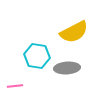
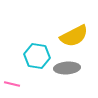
yellow semicircle: moved 4 px down
pink line: moved 3 px left, 2 px up; rotated 21 degrees clockwise
